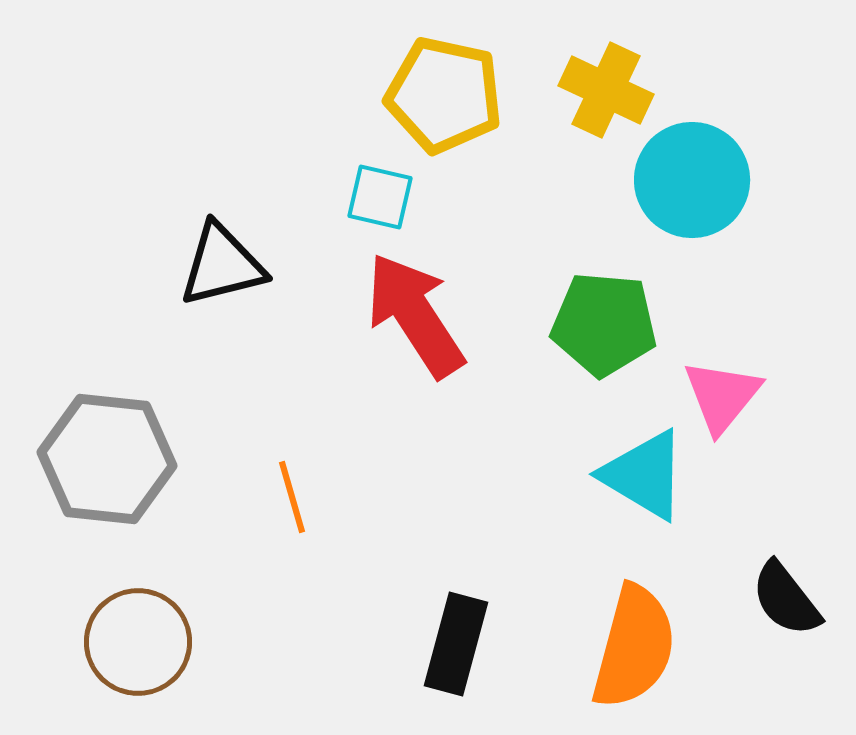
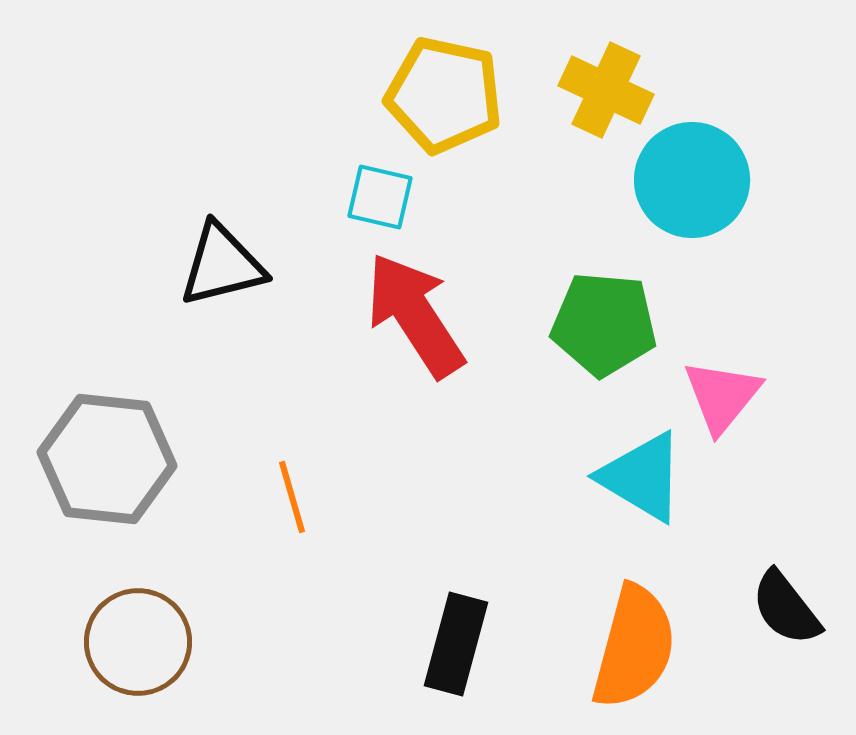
cyan triangle: moved 2 px left, 2 px down
black semicircle: moved 9 px down
